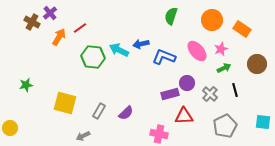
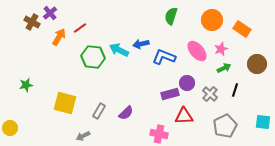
black line: rotated 32 degrees clockwise
